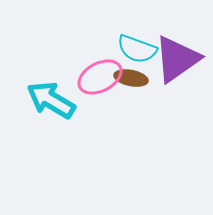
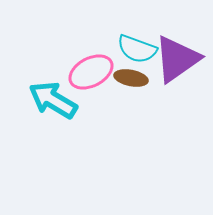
pink ellipse: moved 9 px left, 5 px up
cyan arrow: moved 2 px right
